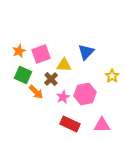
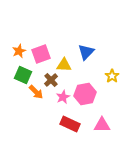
brown cross: moved 1 px down
